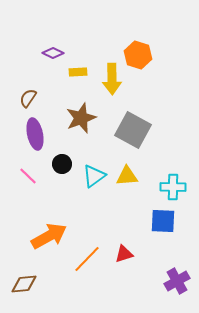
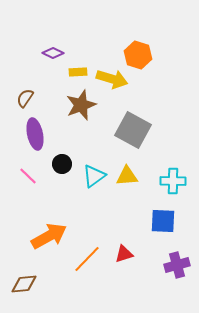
yellow arrow: rotated 72 degrees counterclockwise
brown semicircle: moved 3 px left
brown star: moved 13 px up
cyan cross: moved 6 px up
purple cross: moved 16 px up; rotated 15 degrees clockwise
